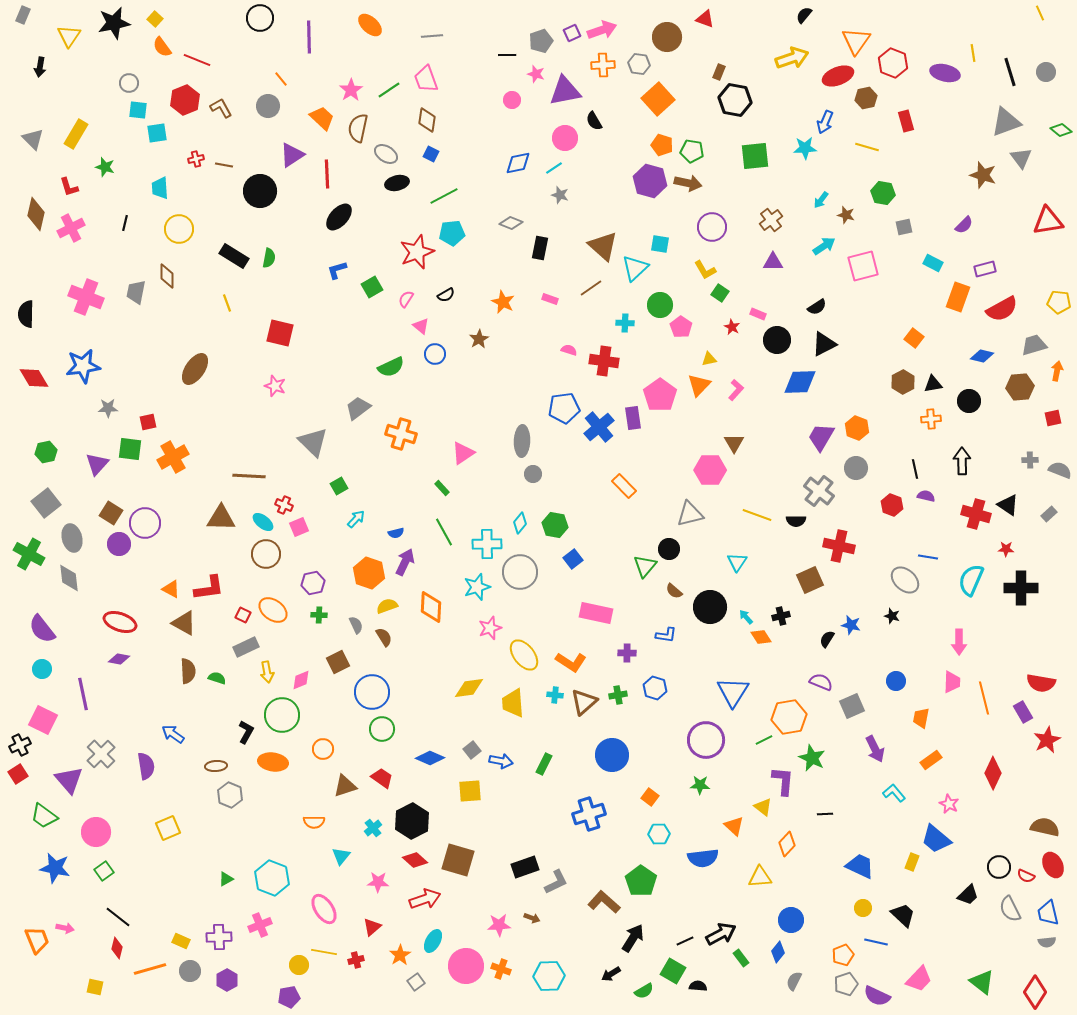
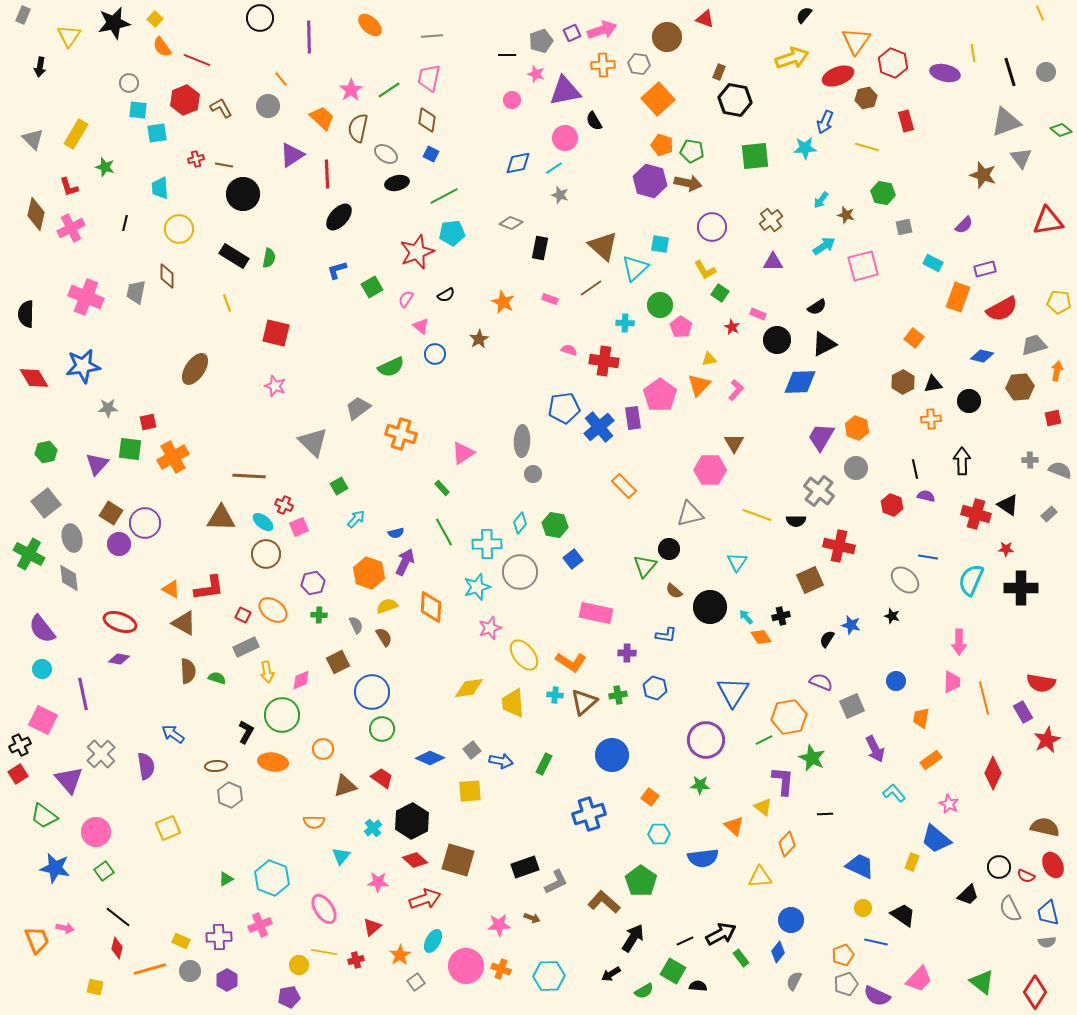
pink trapezoid at (426, 79): moved 3 px right, 1 px up; rotated 32 degrees clockwise
black circle at (260, 191): moved 17 px left, 3 px down
red square at (280, 333): moved 4 px left
black trapezoid at (903, 915): rotated 8 degrees counterclockwise
